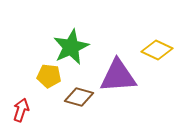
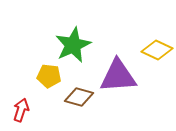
green star: moved 2 px right, 2 px up
